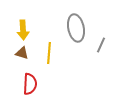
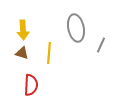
red semicircle: moved 1 px right, 1 px down
